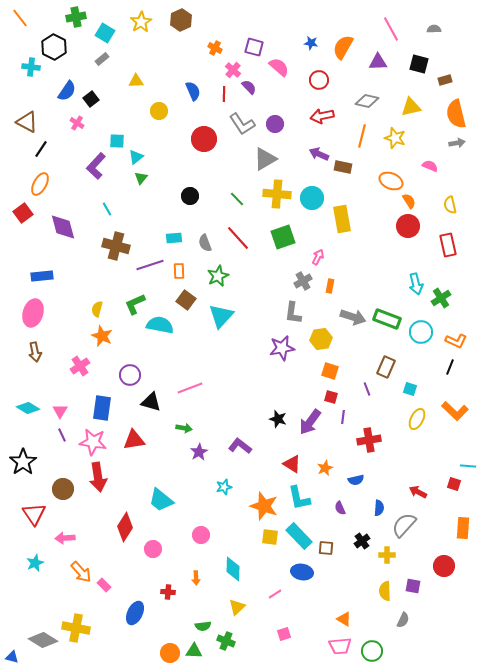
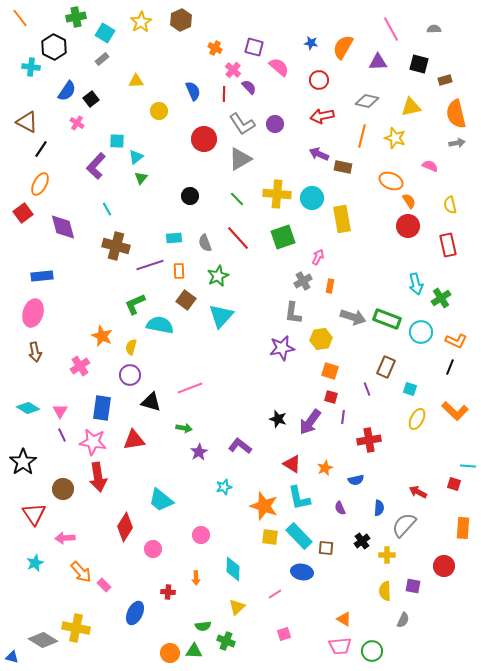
gray triangle at (265, 159): moved 25 px left
yellow semicircle at (97, 309): moved 34 px right, 38 px down
